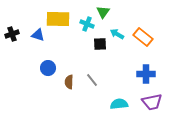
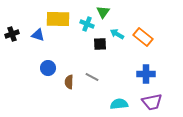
gray line: moved 3 px up; rotated 24 degrees counterclockwise
